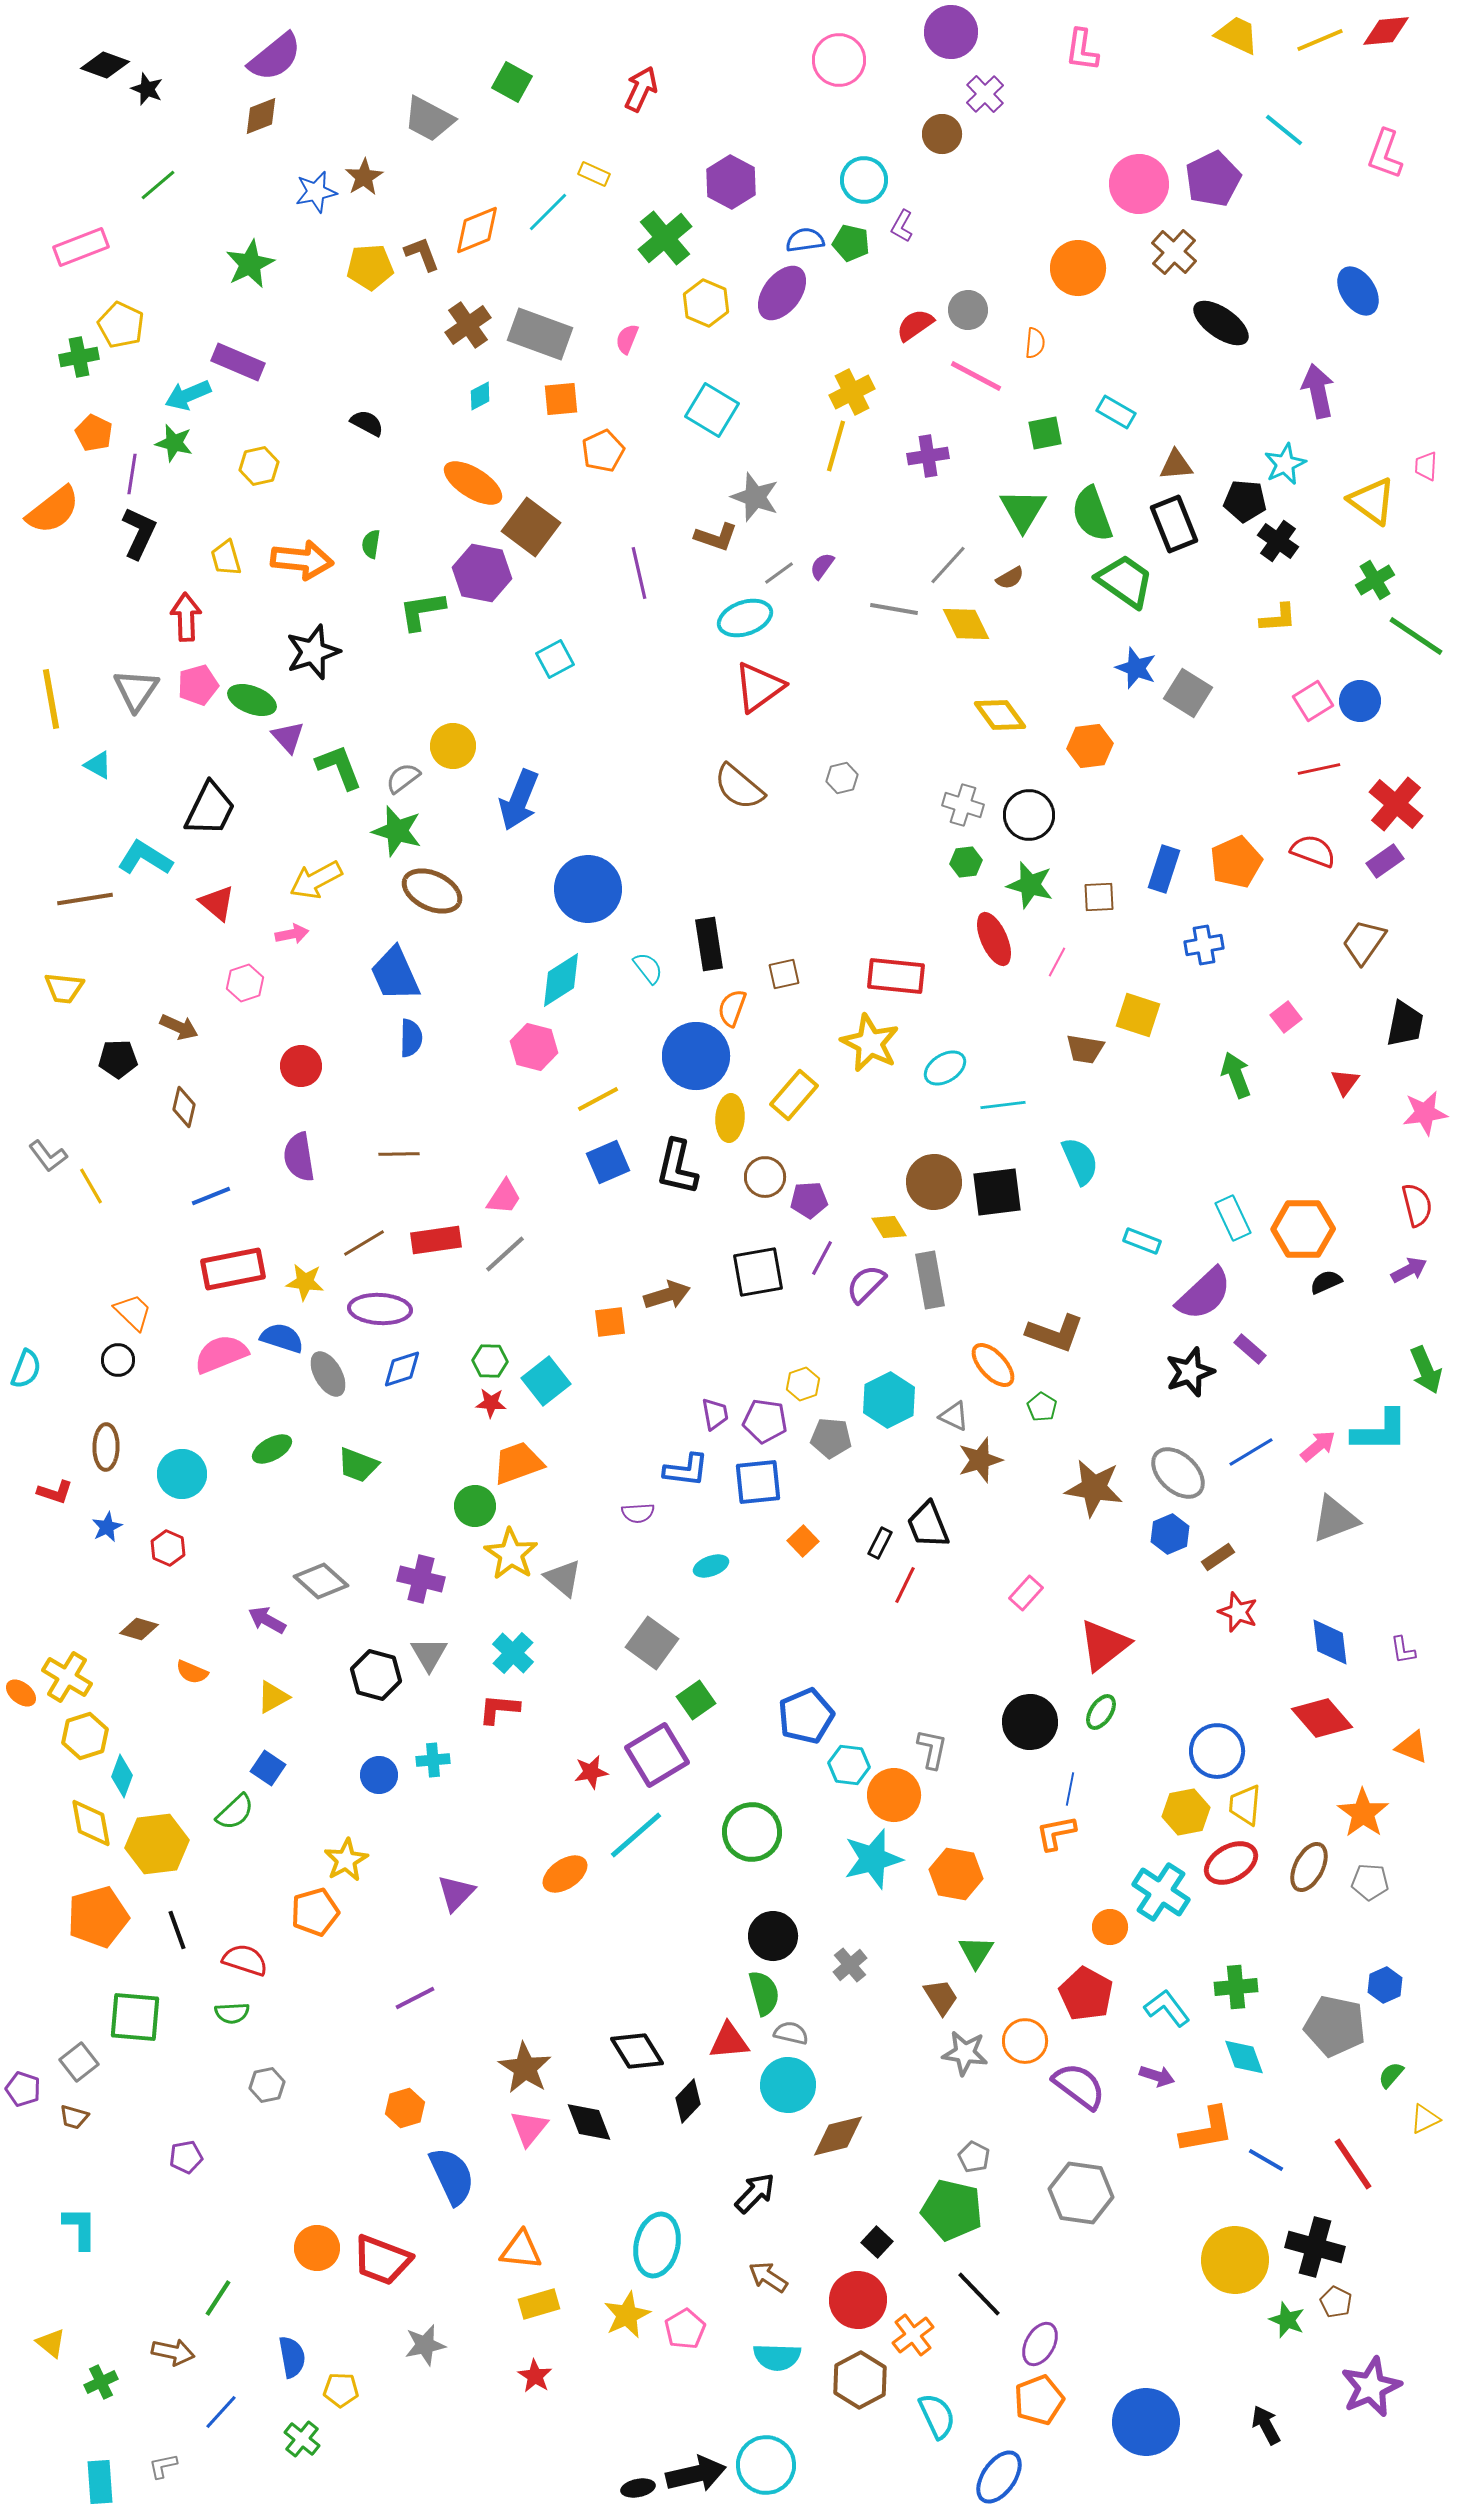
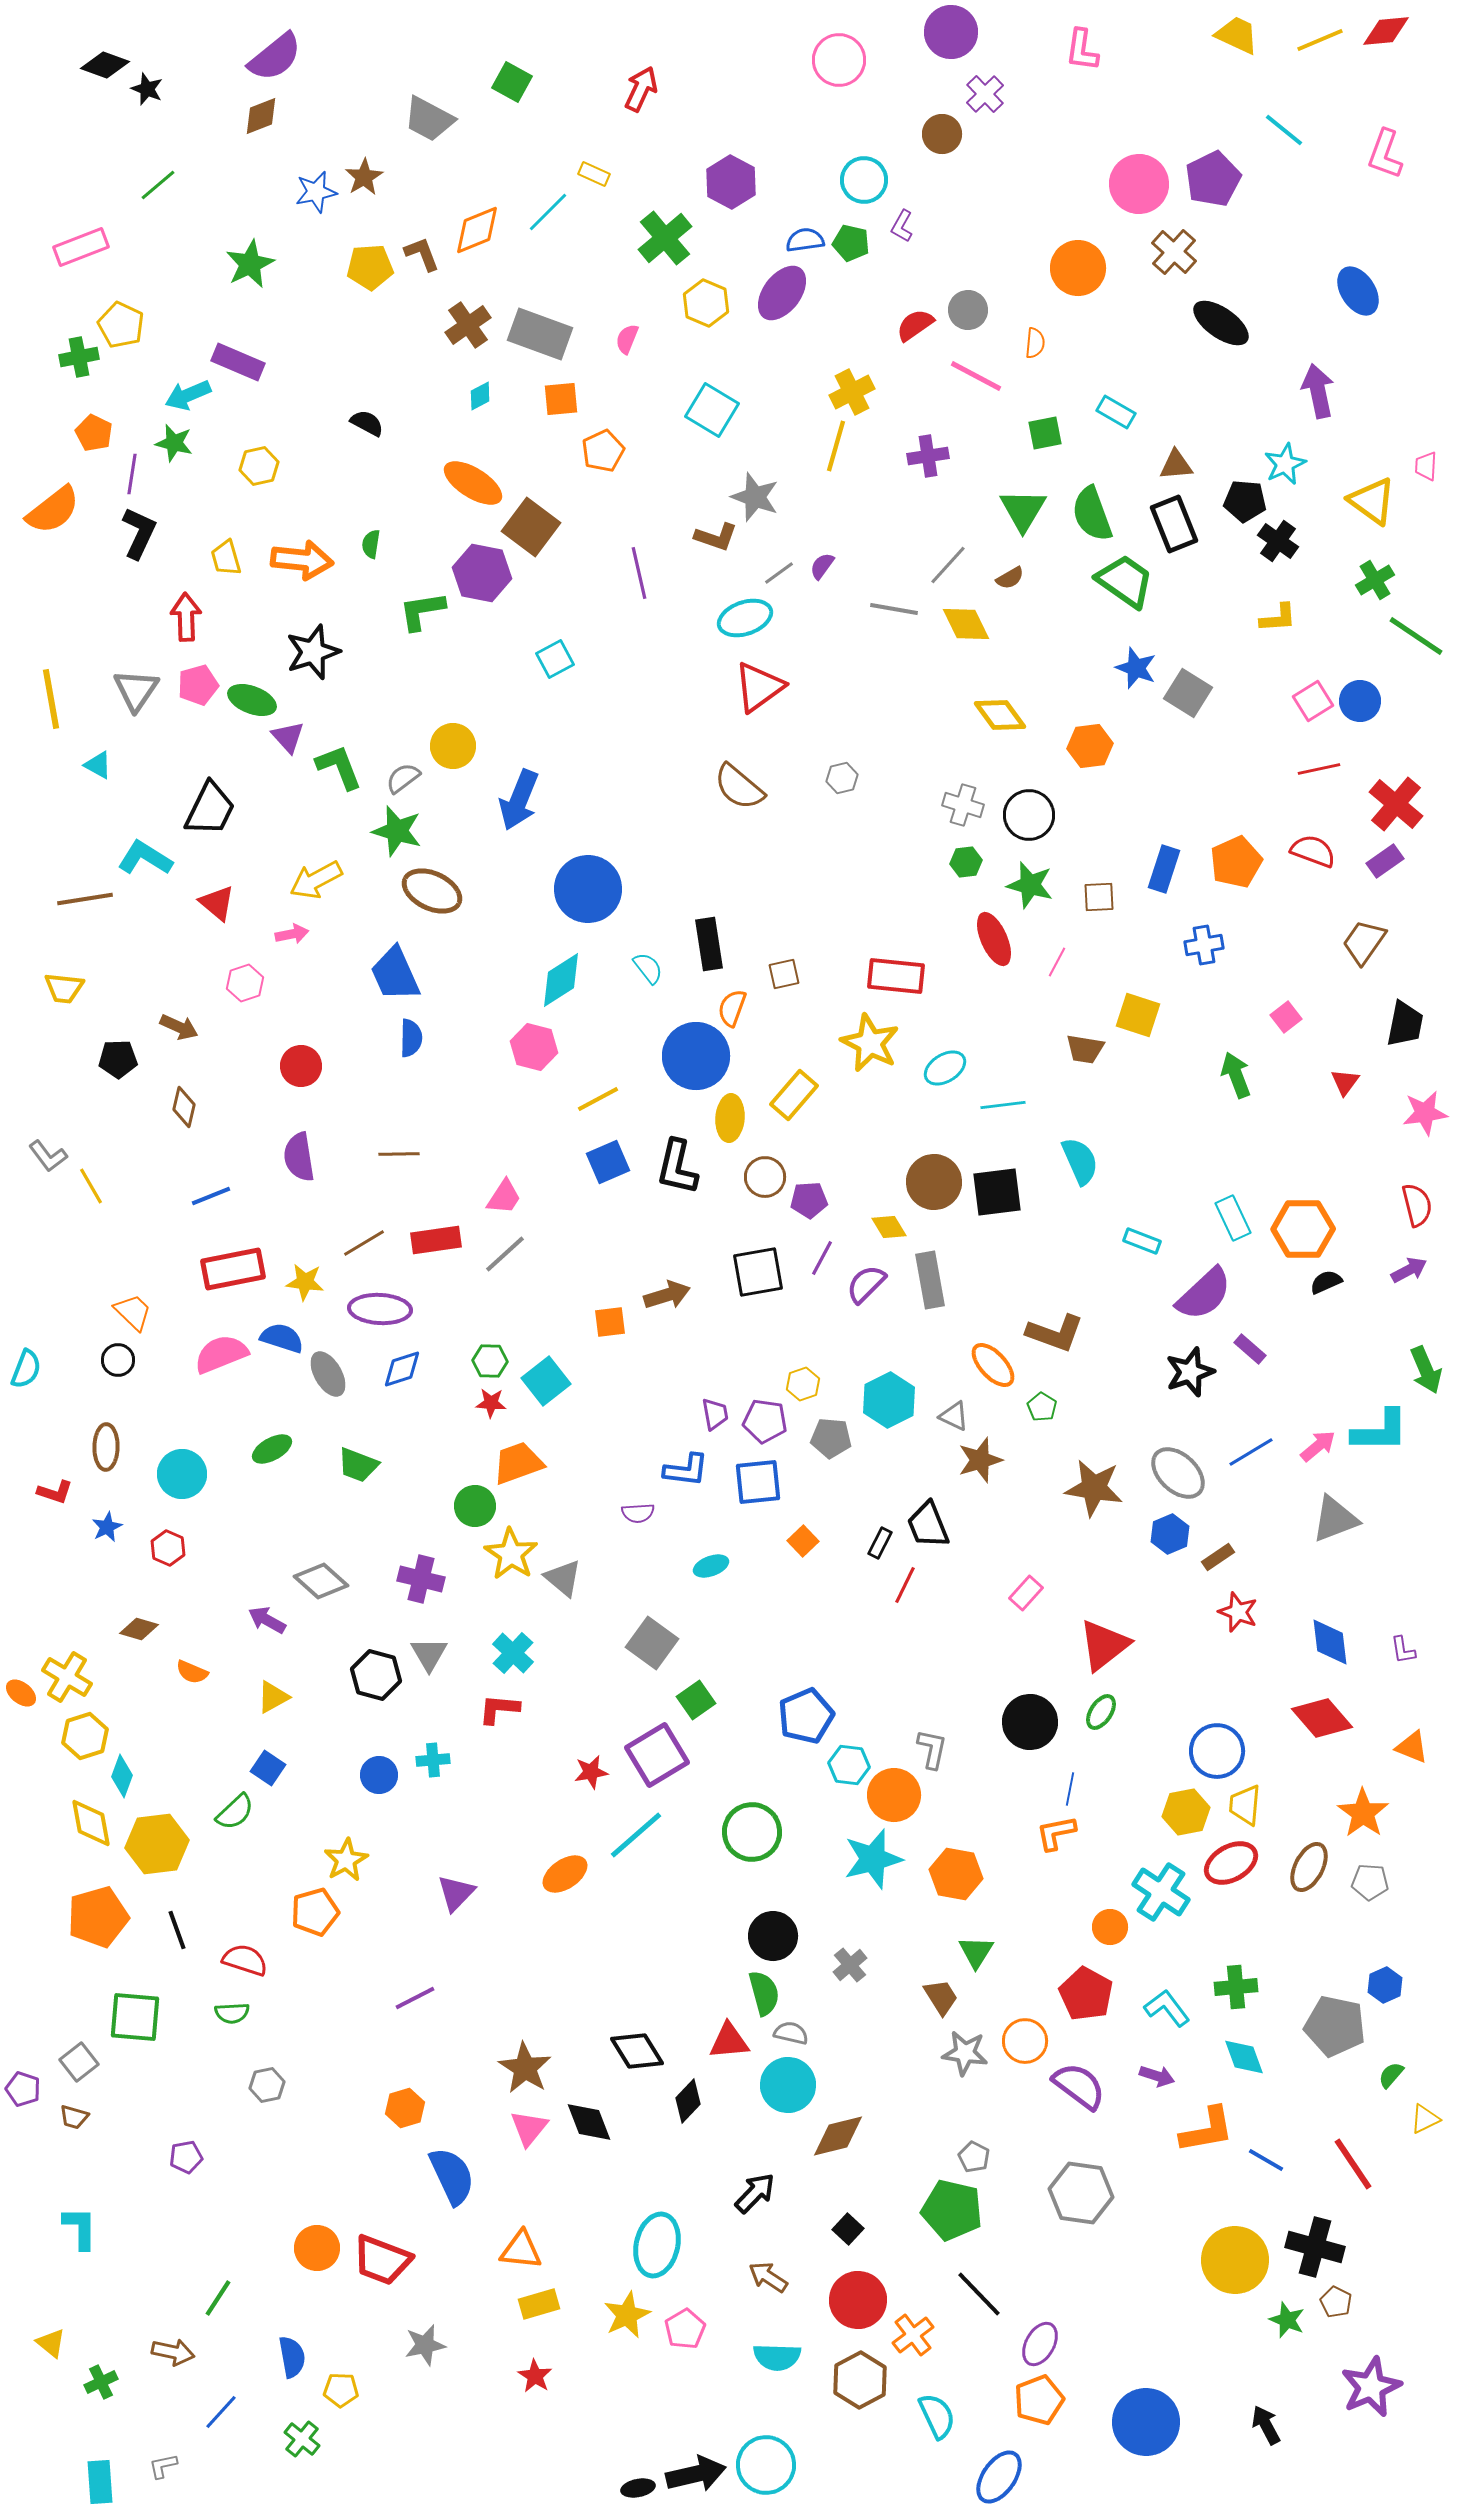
black square at (877, 2242): moved 29 px left, 13 px up
